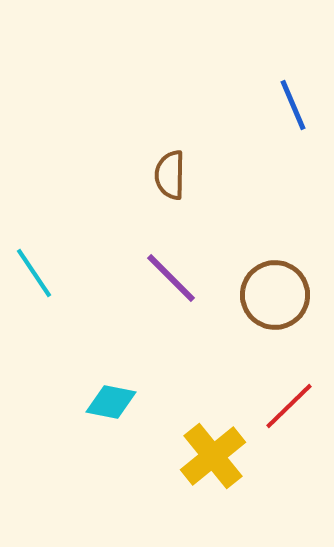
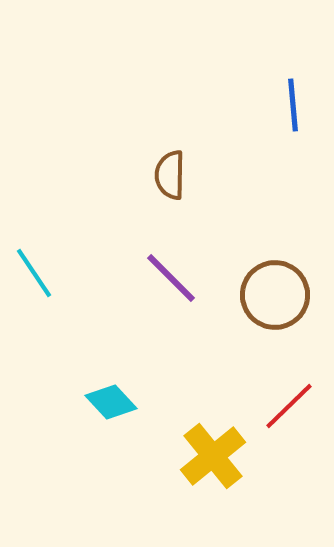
blue line: rotated 18 degrees clockwise
cyan diamond: rotated 36 degrees clockwise
